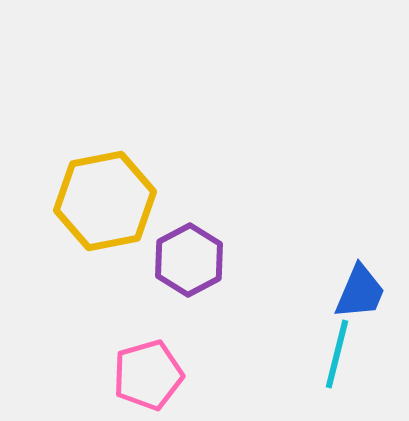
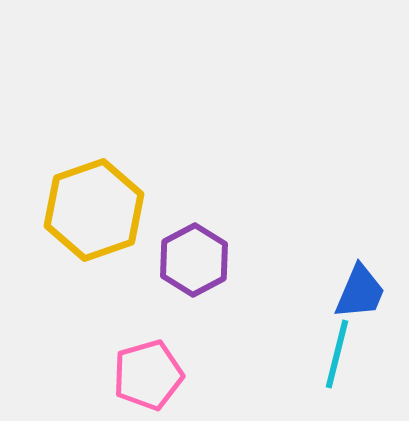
yellow hexagon: moved 11 px left, 9 px down; rotated 8 degrees counterclockwise
purple hexagon: moved 5 px right
